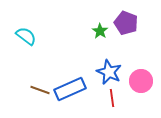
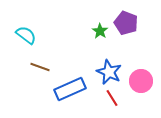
cyan semicircle: moved 1 px up
brown line: moved 23 px up
red line: rotated 24 degrees counterclockwise
